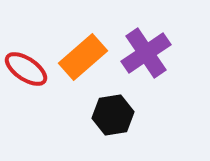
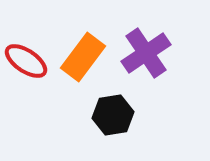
orange rectangle: rotated 12 degrees counterclockwise
red ellipse: moved 8 px up
